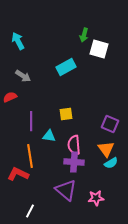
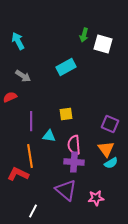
white square: moved 4 px right, 5 px up
white line: moved 3 px right
